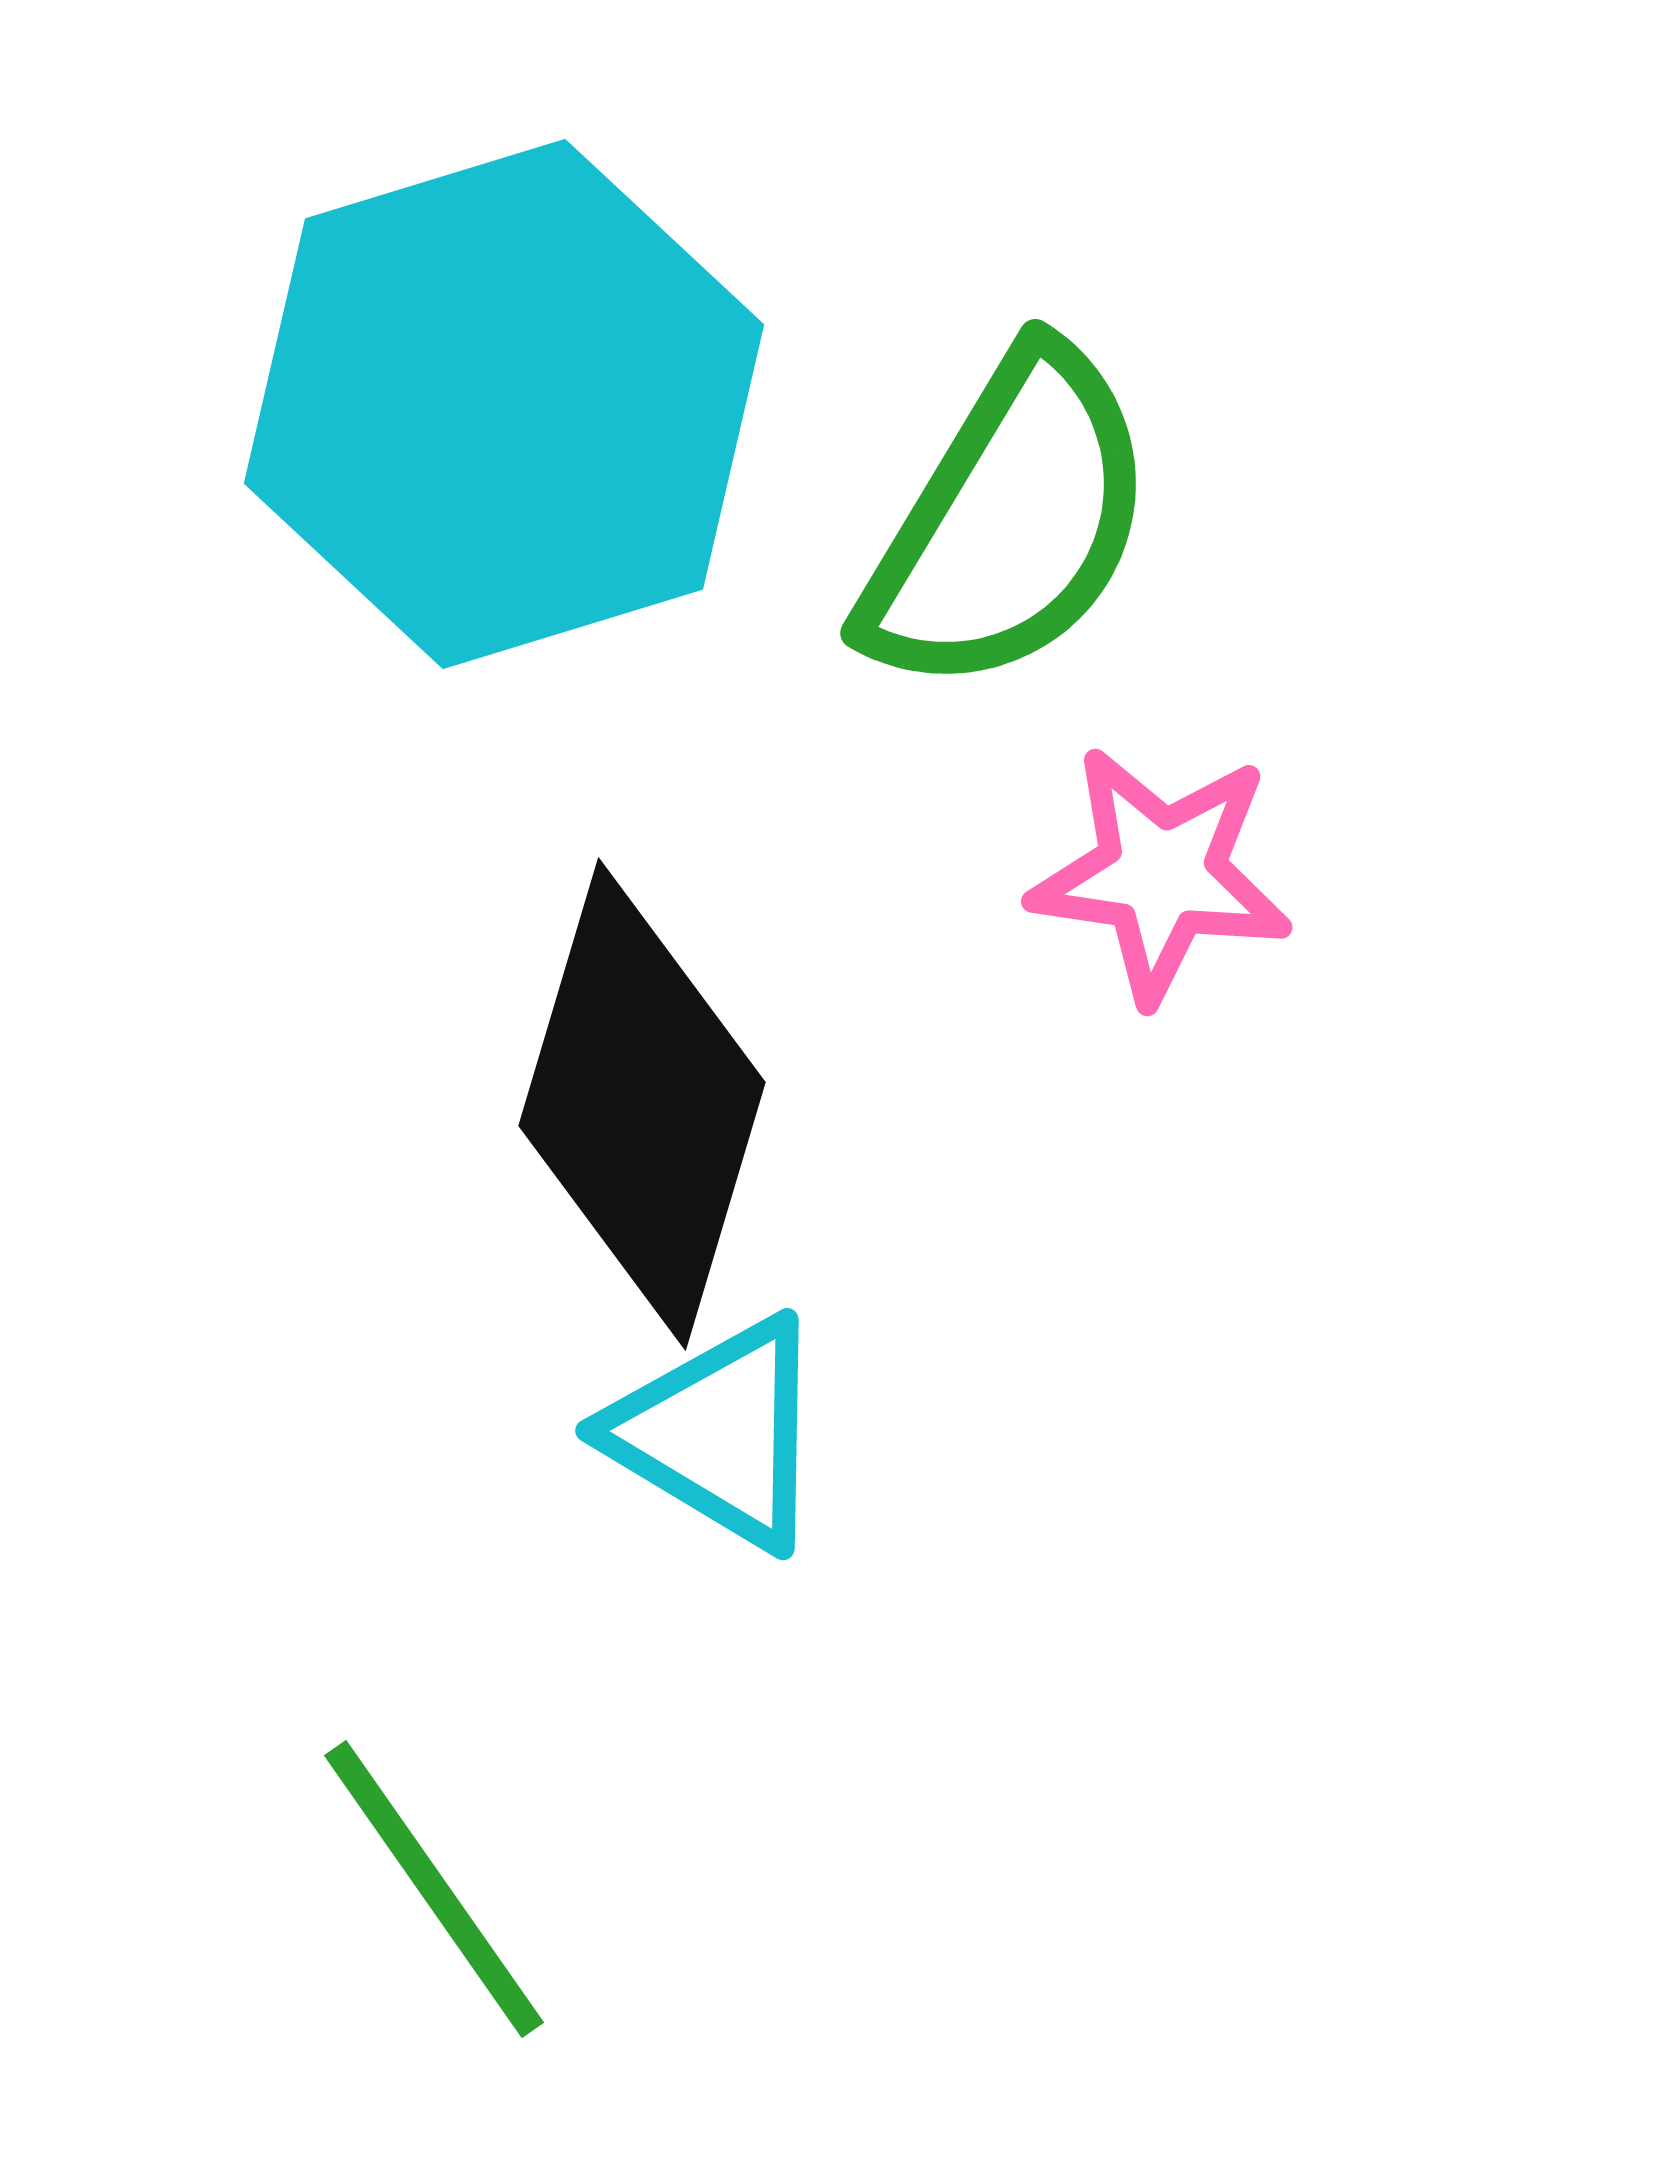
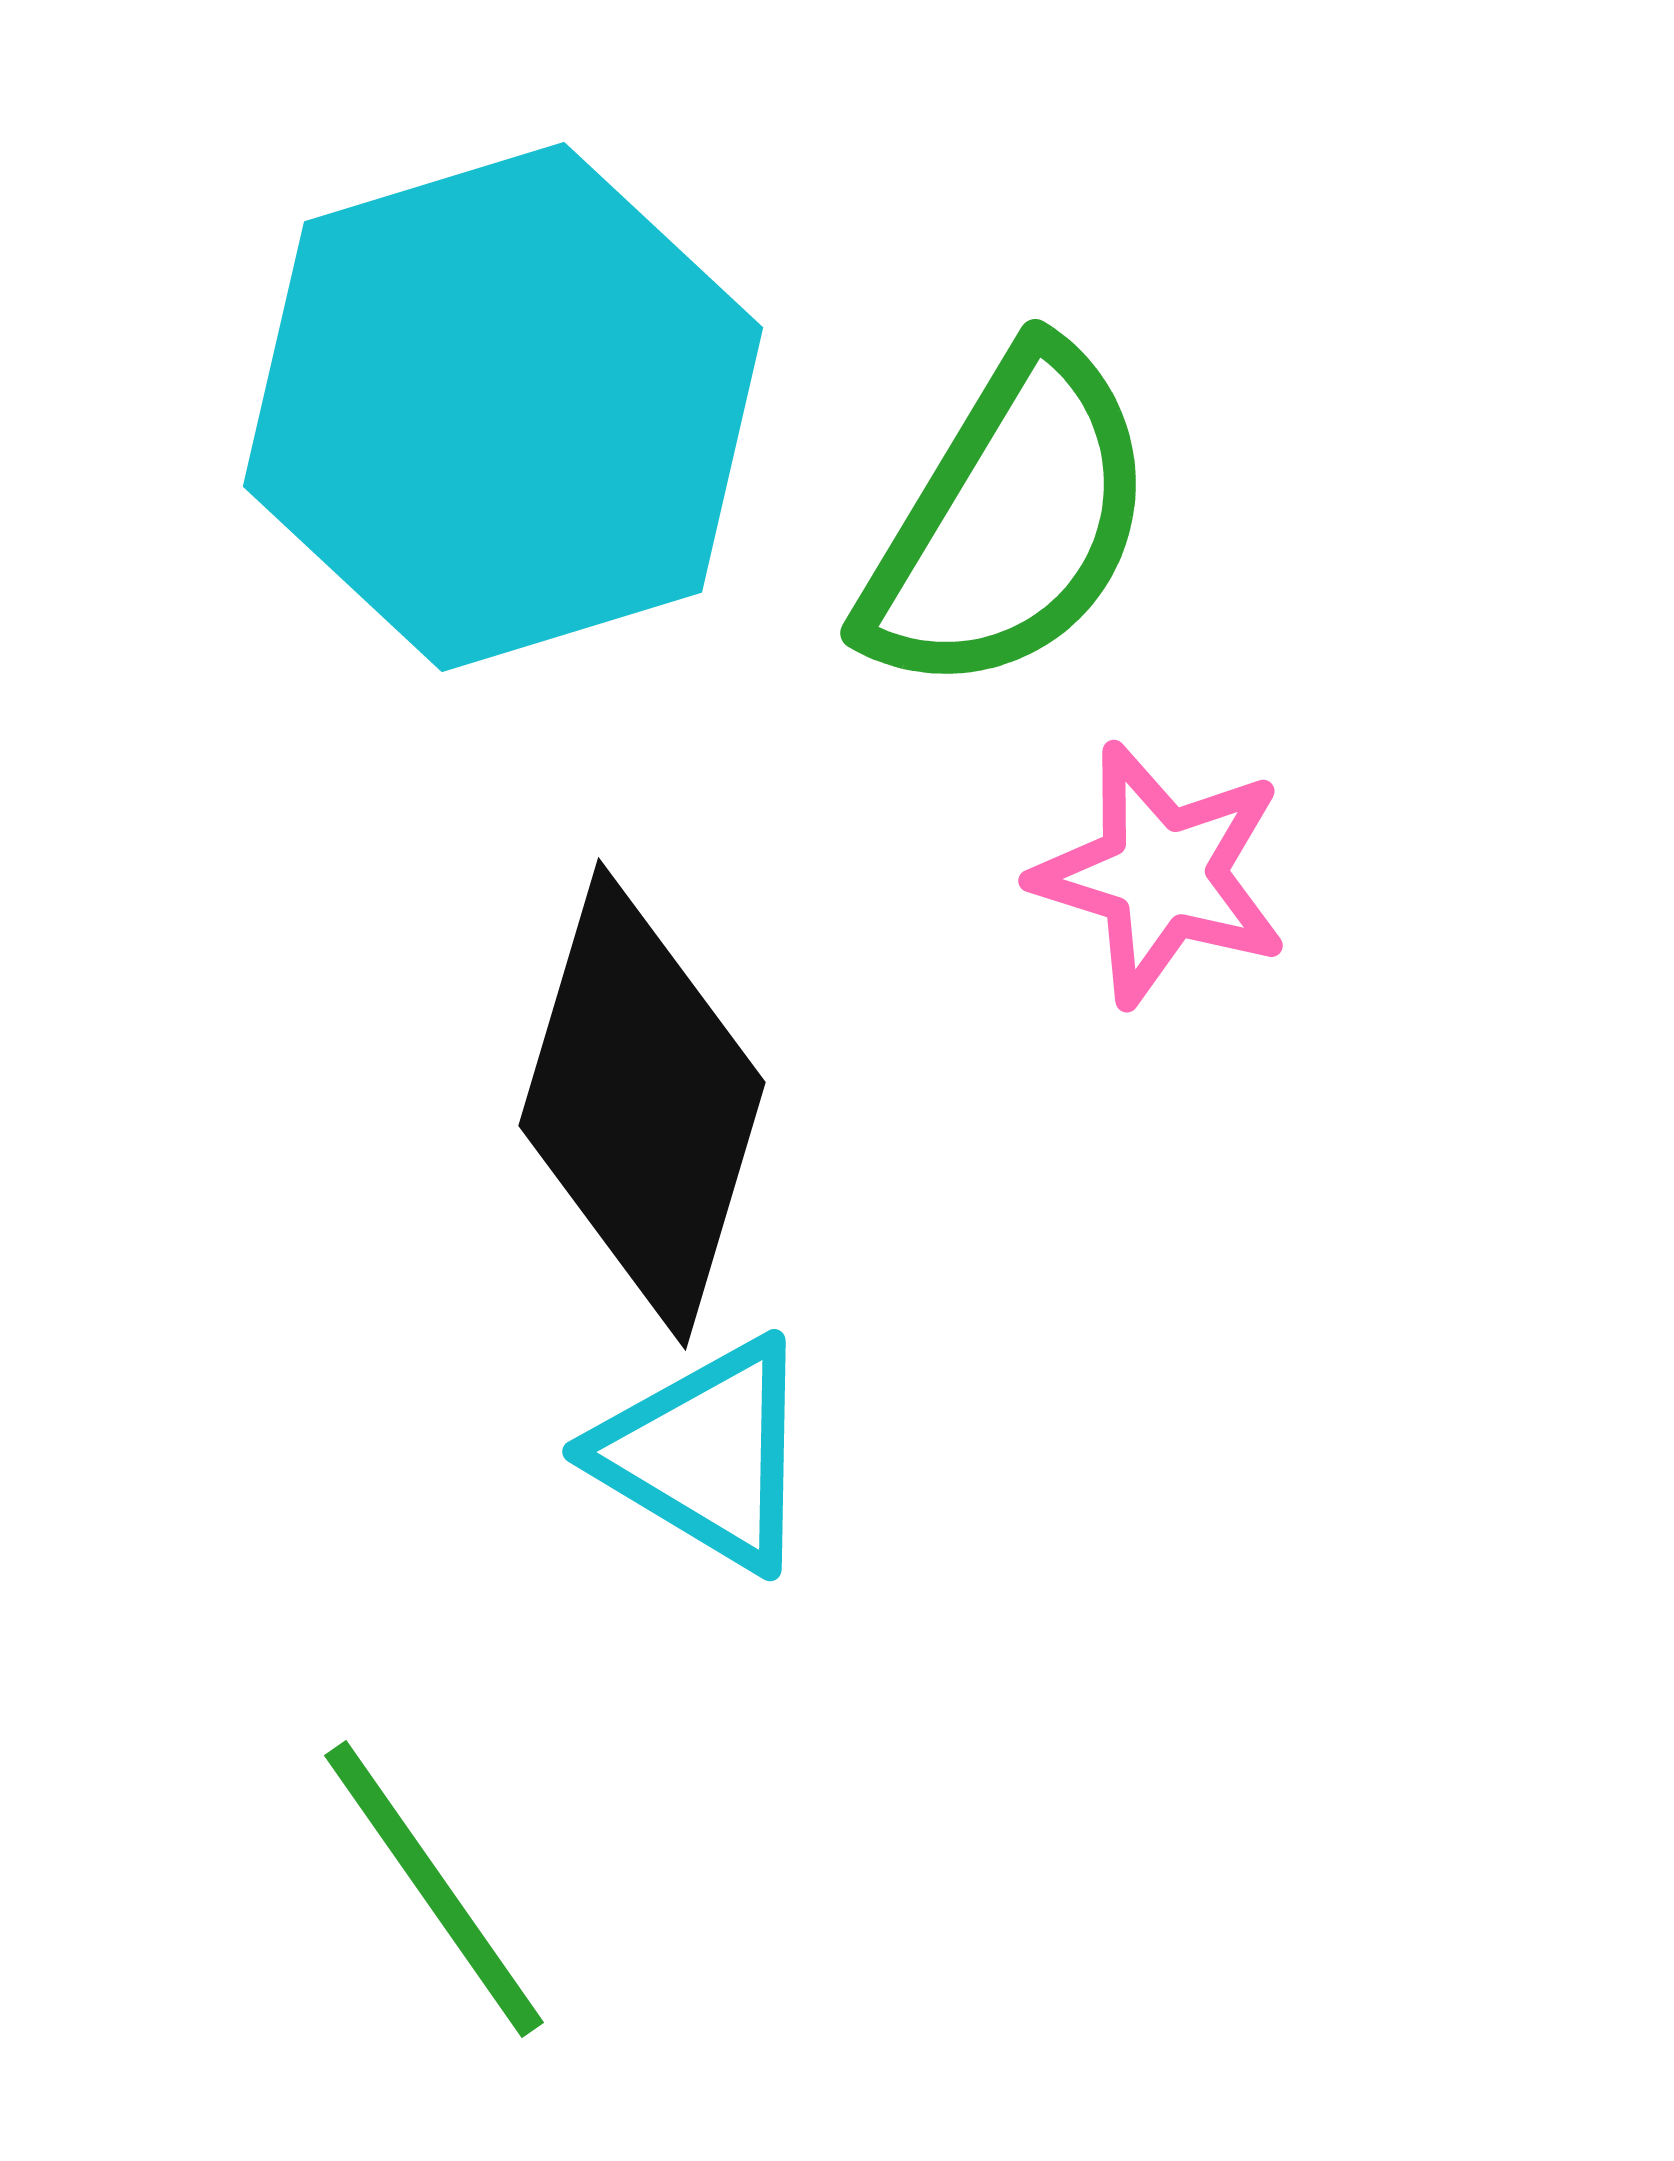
cyan hexagon: moved 1 px left, 3 px down
pink star: rotated 9 degrees clockwise
cyan triangle: moved 13 px left, 21 px down
